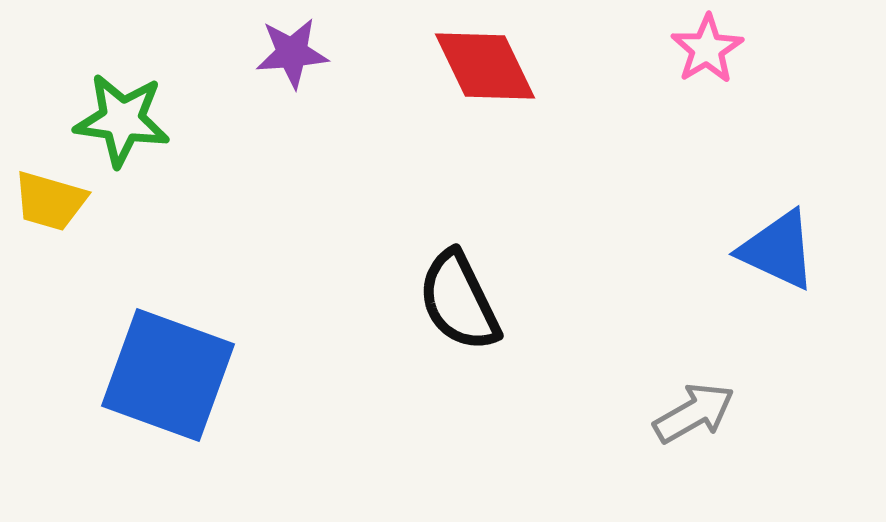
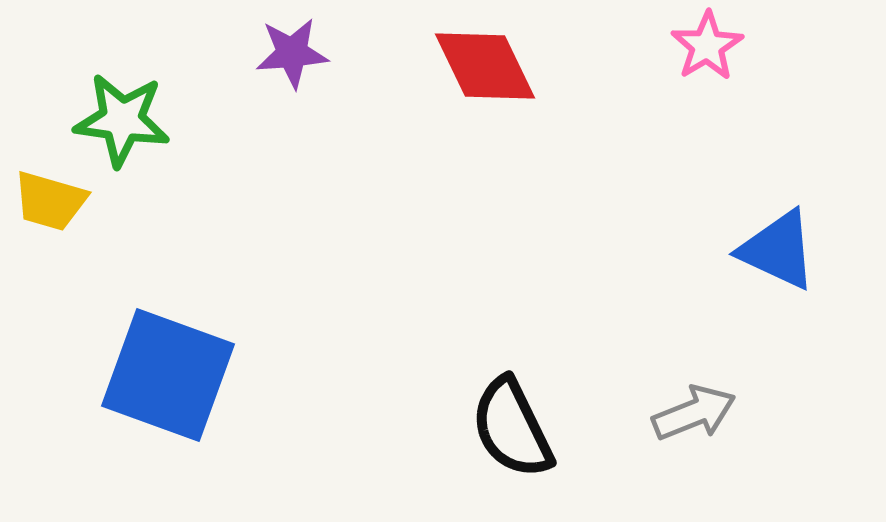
pink star: moved 3 px up
black semicircle: moved 53 px right, 127 px down
gray arrow: rotated 8 degrees clockwise
